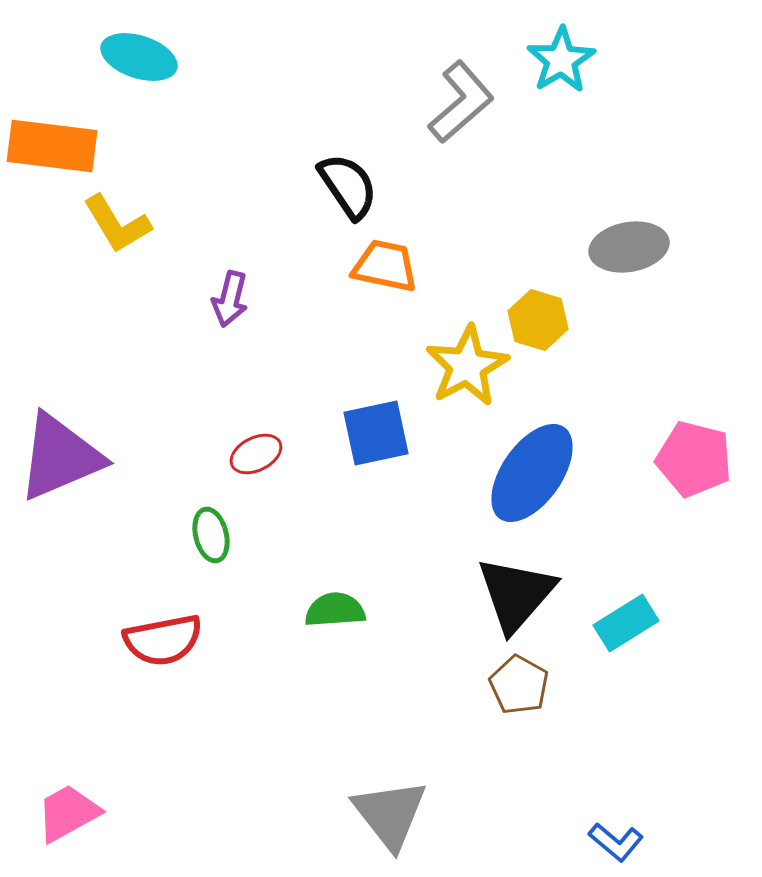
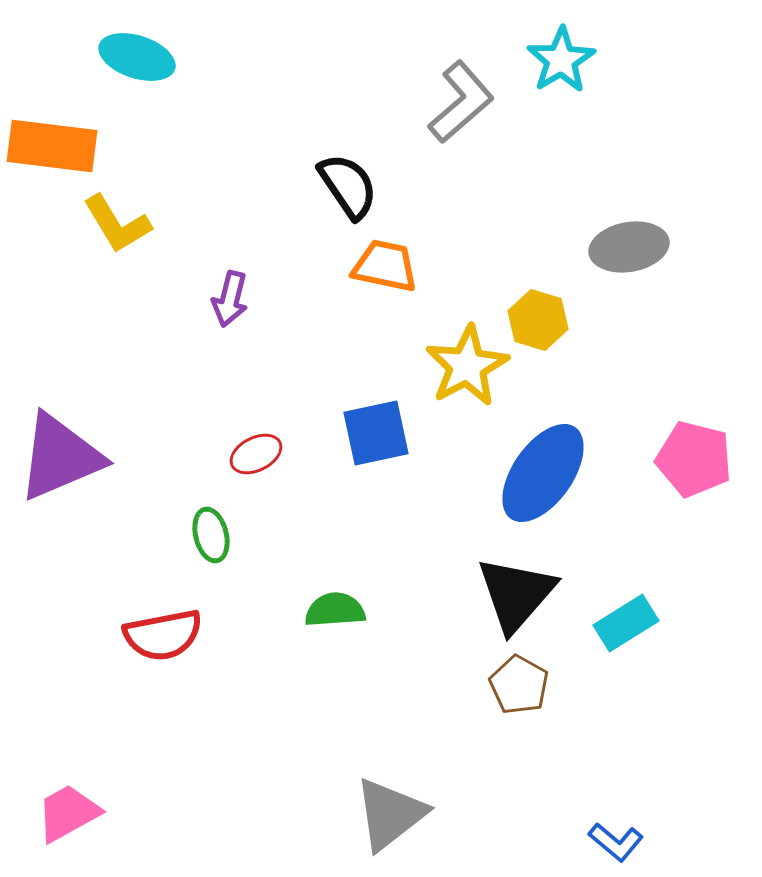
cyan ellipse: moved 2 px left
blue ellipse: moved 11 px right
red semicircle: moved 5 px up
gray triangle: rotated 30 degrees clockwise
